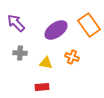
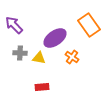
purple arrow: moved 2 px left, 2 px down
purple ellipse: moved 1 px left, 8 px down
orange cross: rotated 16 degrees clockwise
yellow triangle: moved 7 px left, 5 px up
